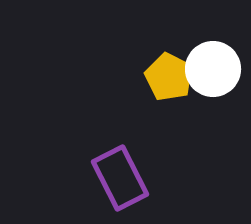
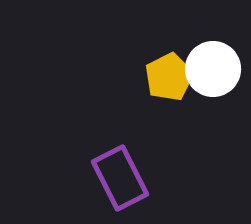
yellow pentagon: rotated 18 degrees clockwise
